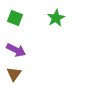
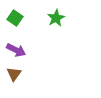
green square: rotated 14 degrees clockwise
